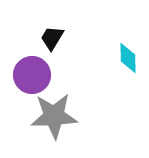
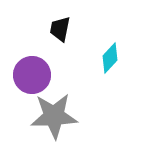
black trapezoid: moved 8 px right, 9 px up; rotated 20 degrees counterclockwise
cyan diamond: moved 18 px left; rotated 44 degrees clockwise
